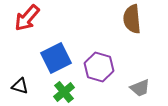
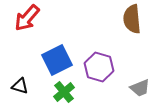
blue square: moved 1 px right, 2 px down
